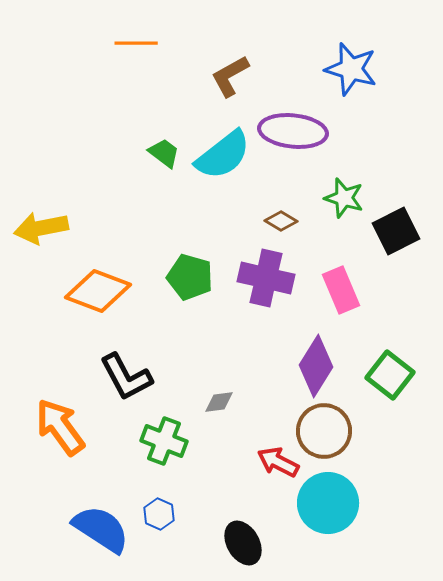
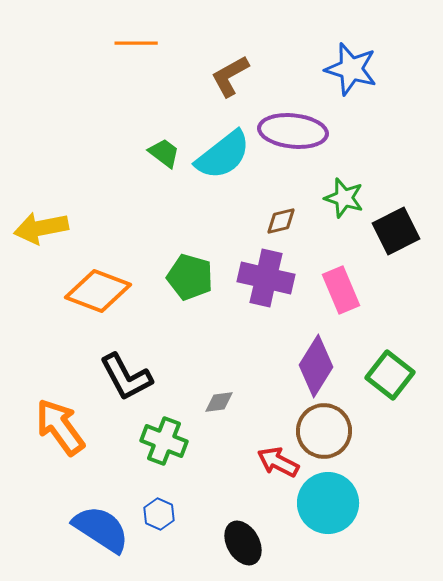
brown diamond: rotated 44 degrees counterclockwise
